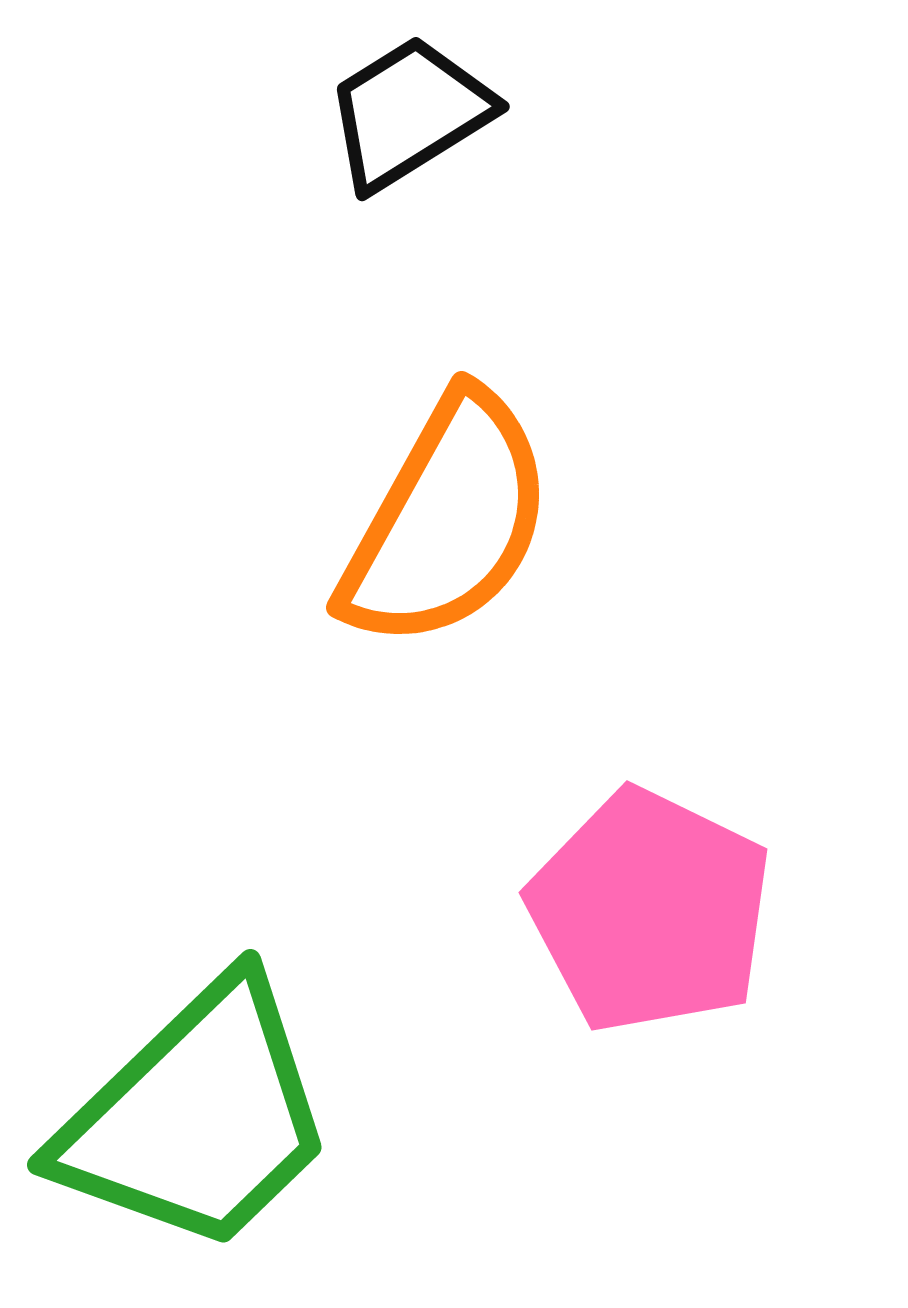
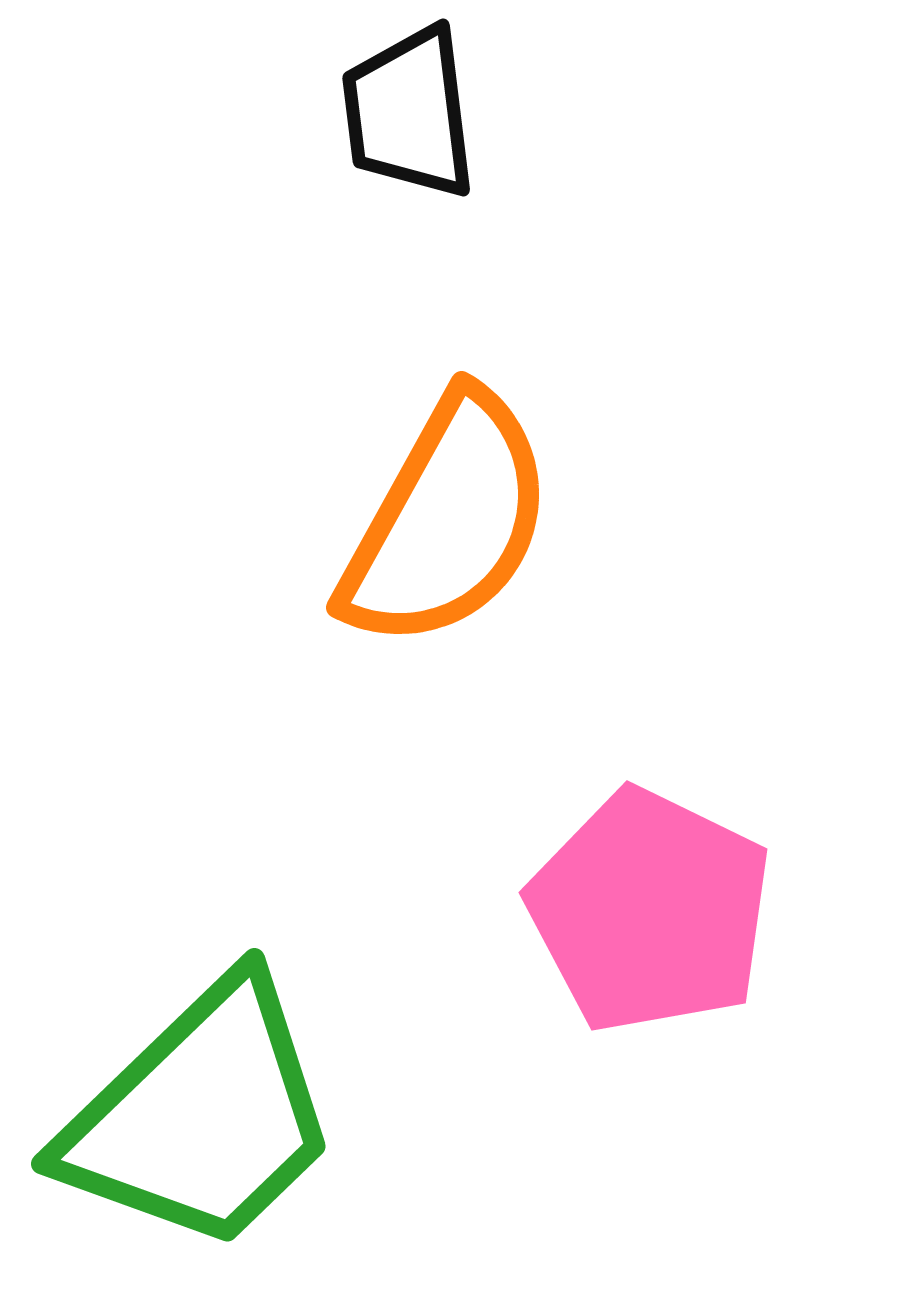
black trapezoid: rotated 65 degrees counterclockwise
green trapezoid: moved 4 px right, 1 px up
